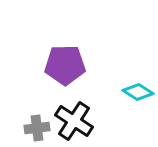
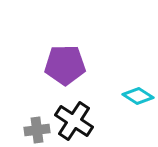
cyan diamond: moved 4 px down
gray cross: moved 2 px down
